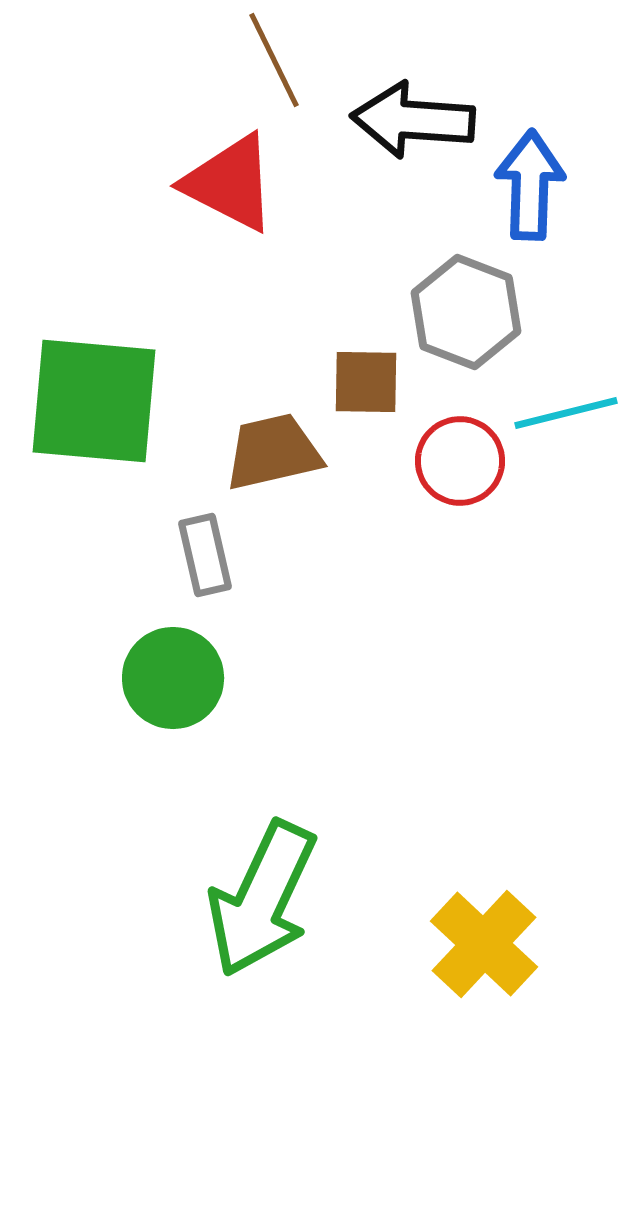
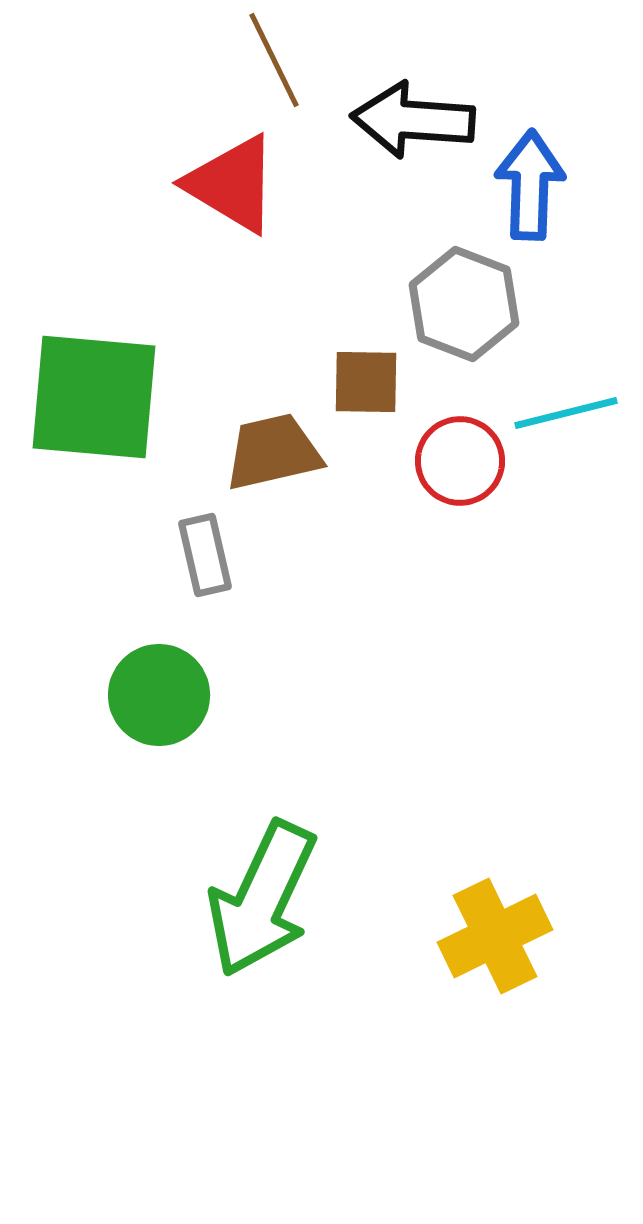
red triangle: moved 2 px right, 1 px down; rotated 4 degrees clockwise
gray hexagon: moved 2 px left, 8 px up
green square: moved 4 px up
green circle: moved 14 px left, 17 px down
yellow cross: moved 11 px right, 8 px up; rotated 21 degrees clockwise
